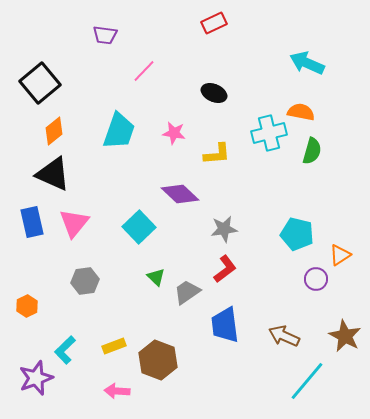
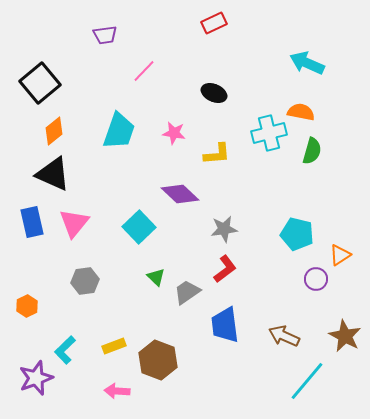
purple trapezoid: rotated 15 degrees counterclockwise
